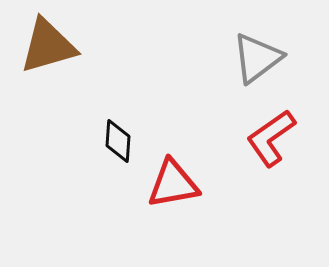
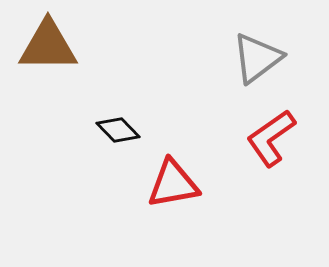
brown triangle: rotated 16 degrees clockwise
black diamond: moved 11 px up; rotated 48 degrees counterclockwise
